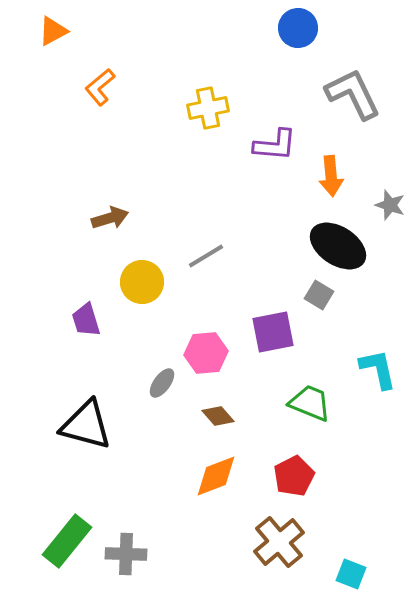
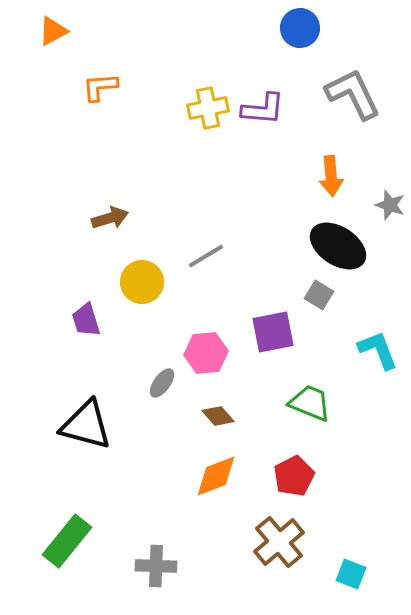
blue circle: moved 2 px right
orange L-shape: rotated 36 degrees clockwise
purple L-shape: moved 12 px left, 36 px up
cyan L-shape: moved 19 px up; rotated 9 degrees counterclockwise
gray cross: moved 30 px right, 12 px down
